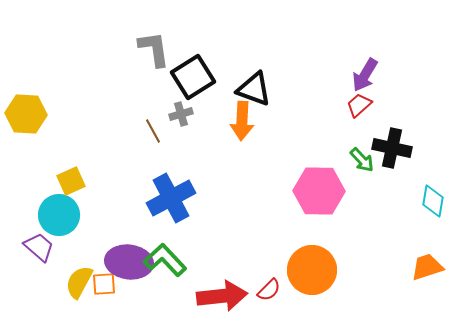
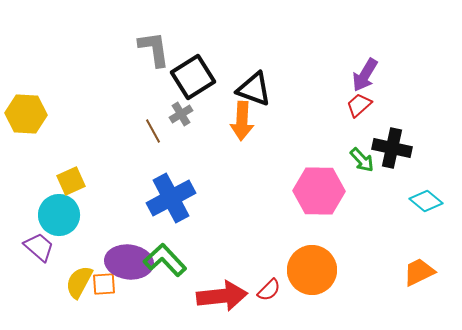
gray cross: rotated 15 degrees counterclockwise
cyan diamond: moved 7 px left; rotated 60 degrees counterclockwise
orange trapezoid: moved 8 px left, 5 px down; rotated 8 degrees counterclockwise
